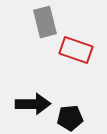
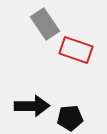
gray rectangle: moved 2 px down; rotated 20 degrees counterclockwise
black arrow: moved 1 px left, 2 px down
